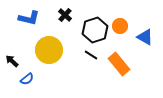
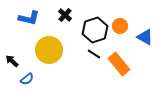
black line: moved 3 px right, 1 px up
